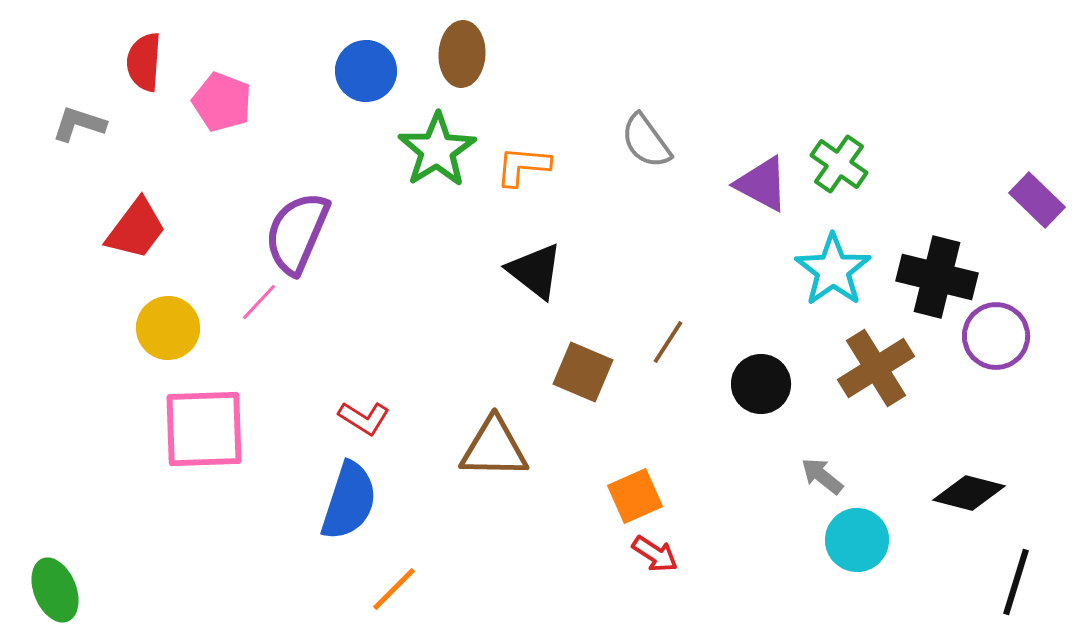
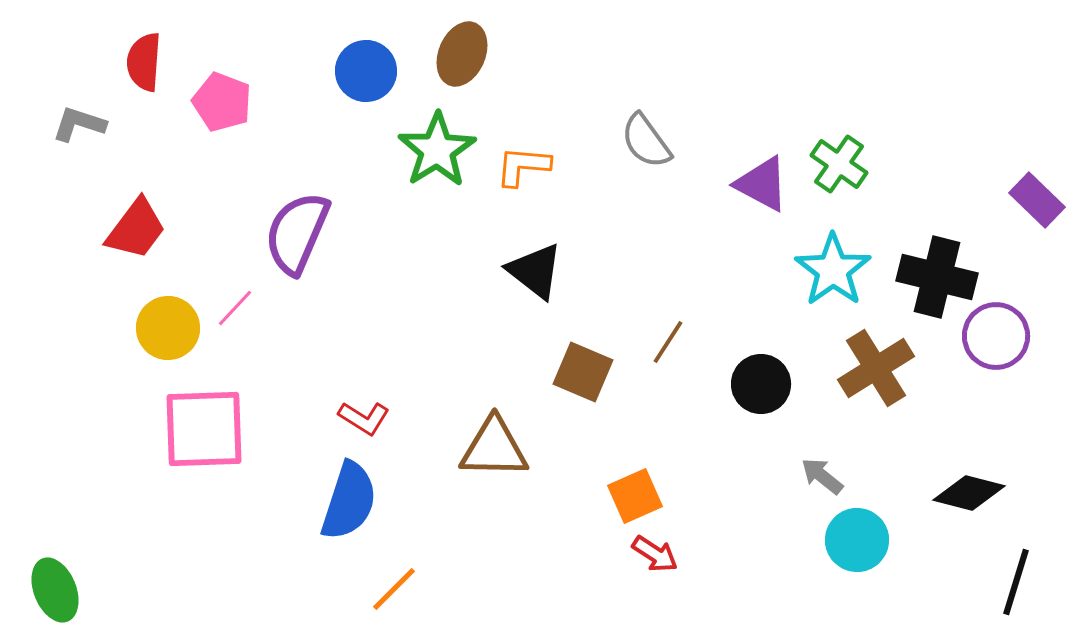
brown ellipse: rotated 20 degrees clockwise
pink line: moved 24 px left, 6 px down
